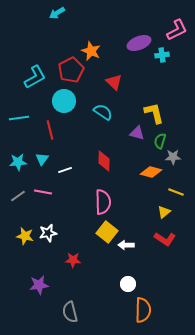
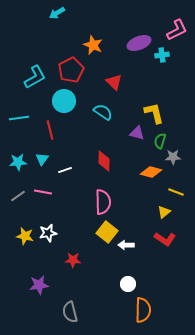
orange star: moved 2 px right, 6 px up
